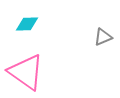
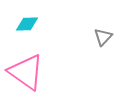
gray triangle: rotated 24 degrees counterclockwise
